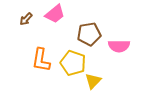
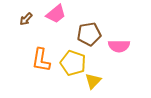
pink trapezoid: moved 1 px right
